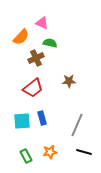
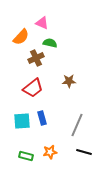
green rectangle: rotated 48 degrees counterclockwise
